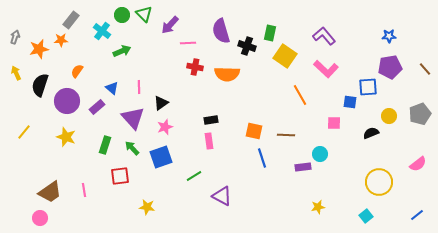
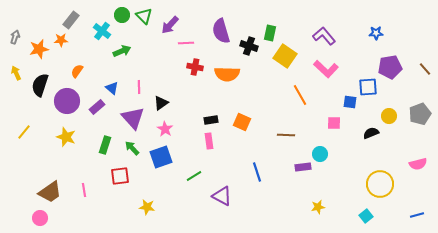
green triangle at (144, 14): moved 2 px down
blue star at (389, 36): moved 13 px left, 3 px up
pink line at (188, 43): moved 2 px left
black cross at (247, 46): moved 2 px right
pink star at (165, 127): moved 2 px down; rotated 21 degrees counterclockwise
orange square at (254, 131): moved 12 px left, 9 px up; rotated 12 degrees clockwise
blue line at (262, 158): moved 5 px left, 14 px down
pink semicircle at (418, 164): rotated 24 degrees clockwise
yellow circle at (379, 182): moved 1 px right, 2 px down
blue line at (417, 215): rotated 24 degrees clockwise
